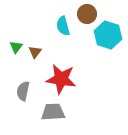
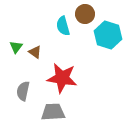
brown circle: moved 2 px left
brown triangle: rotated 32 degrees counterclockwise
red star: moved 1 px right, 1 px up
